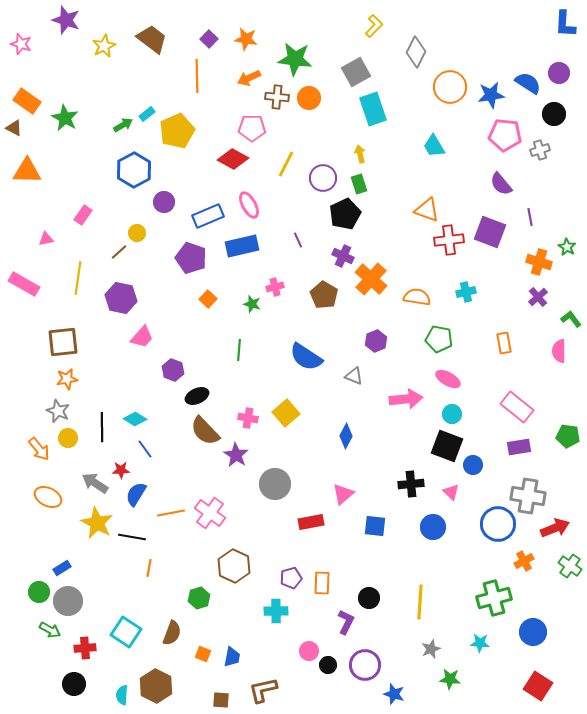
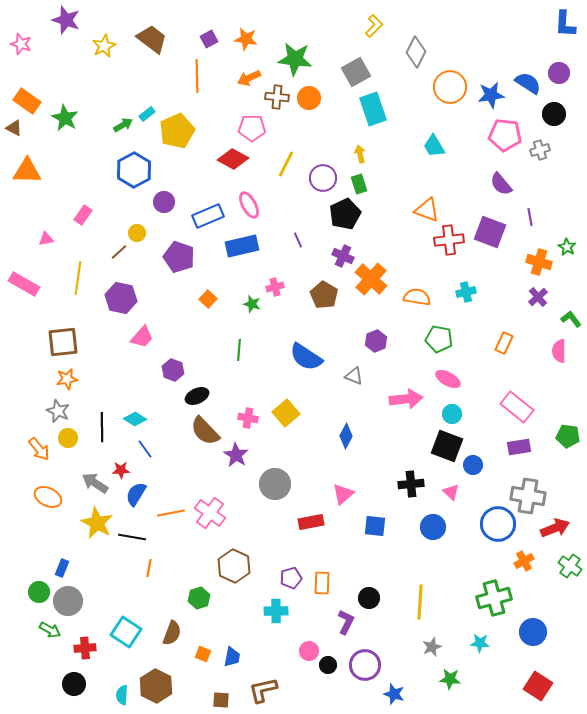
purple square at (209, 39): rotated 18 degrees clockwise
purple pentagon at (191, 258): moved 12 px left, 1 px up
orange rectangle at (504, 343): rotated 35 degrees clockwise
blue rectangle at (62, 568): rotated 36 degrees counterclockwise
gray star at (431, 649): moved 1 px right, 2 px up
